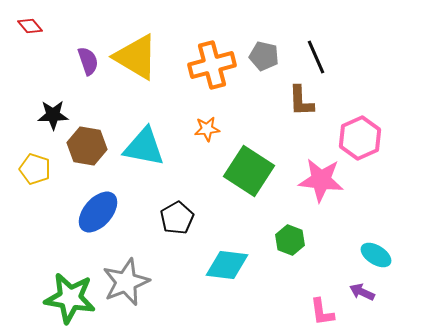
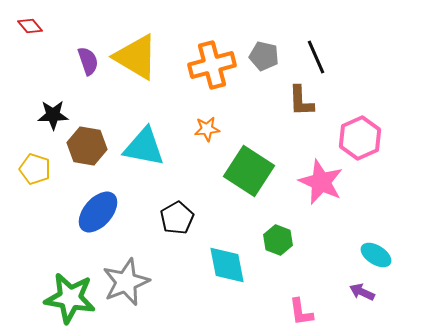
pink star: moved 2 px down; rotated 18 degrees clockwise
green hexagon: moved 12 px left
cyan diamond: rotated 72 degrees clockwise
pink L-shape: moved 21 px left
